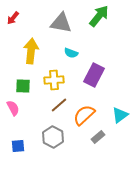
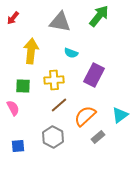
gray triangle: moved 1 px left, 1 px up
orange semicircle: moved 1 px right, 1 px down
